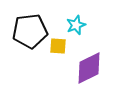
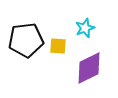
cyan star: moved 9 px right, 3 px down
black pentagon: moved 4 px left, 9 px down
